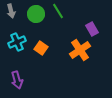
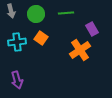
green line: moved 8 px right, 2 px down; rotated 63 degrees counterclockwise
cyan cross: rotated 18 degrees clockwise
orange square: moved 10 px up
